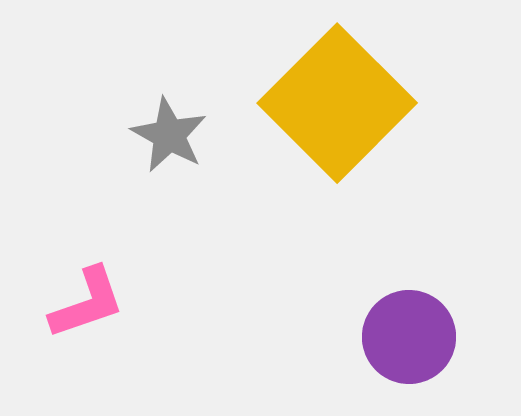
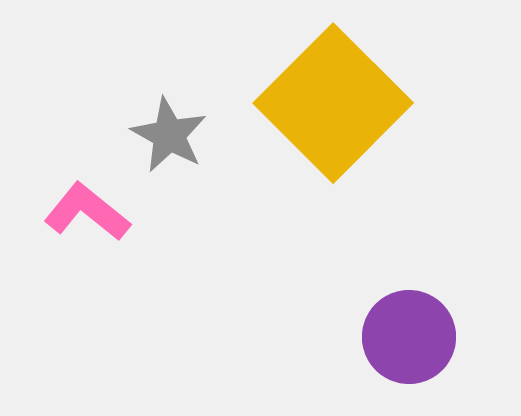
yellow square: moved 4 px left
pink L-shape: moved 91 px up; rotated 122 degrees counterclockwise
